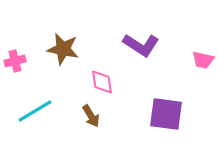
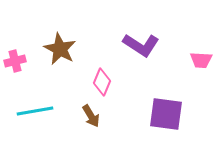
brown star: moved 3 px left; rotated 16 degrees clockwise
pink trapezoid: moved 2 px left; rotated 10 degrees counterclockwise
pink diamond: rotated 32 degrees clockwise
cyan line: rotated 21 degrees clockwise
